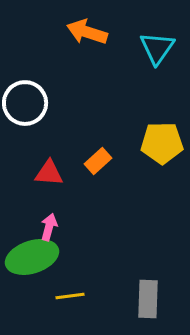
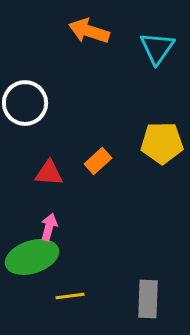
orange arrow: moved 2 px right, 1 px up
